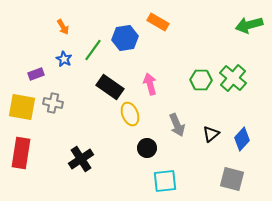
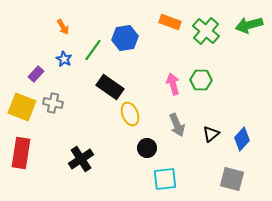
orange rectangle: moved 12 px right; rotated 10 degrees counterclockwise
purple rectangle: rotated 28 degrees counterclockwise
green cross: moved 27 px left, 47 px up
pink arrow: moved 23 px right
yellow square: rotated 12 degrees clockwise
cyan square: moved 2 px up
